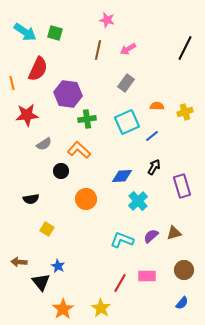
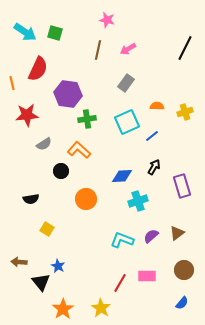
cyan cross: rotated 24 degrees clockwise
brown triangle: moved 3 px right; rotated 21 degrees counterclockwise
